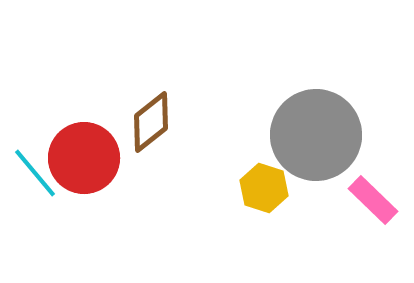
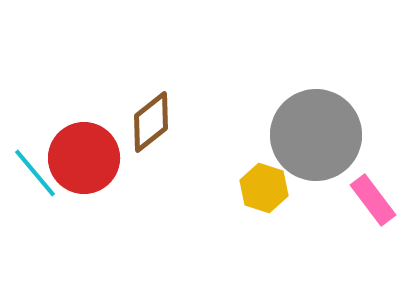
pink rectangle: rotated 9 degrees clockwise
